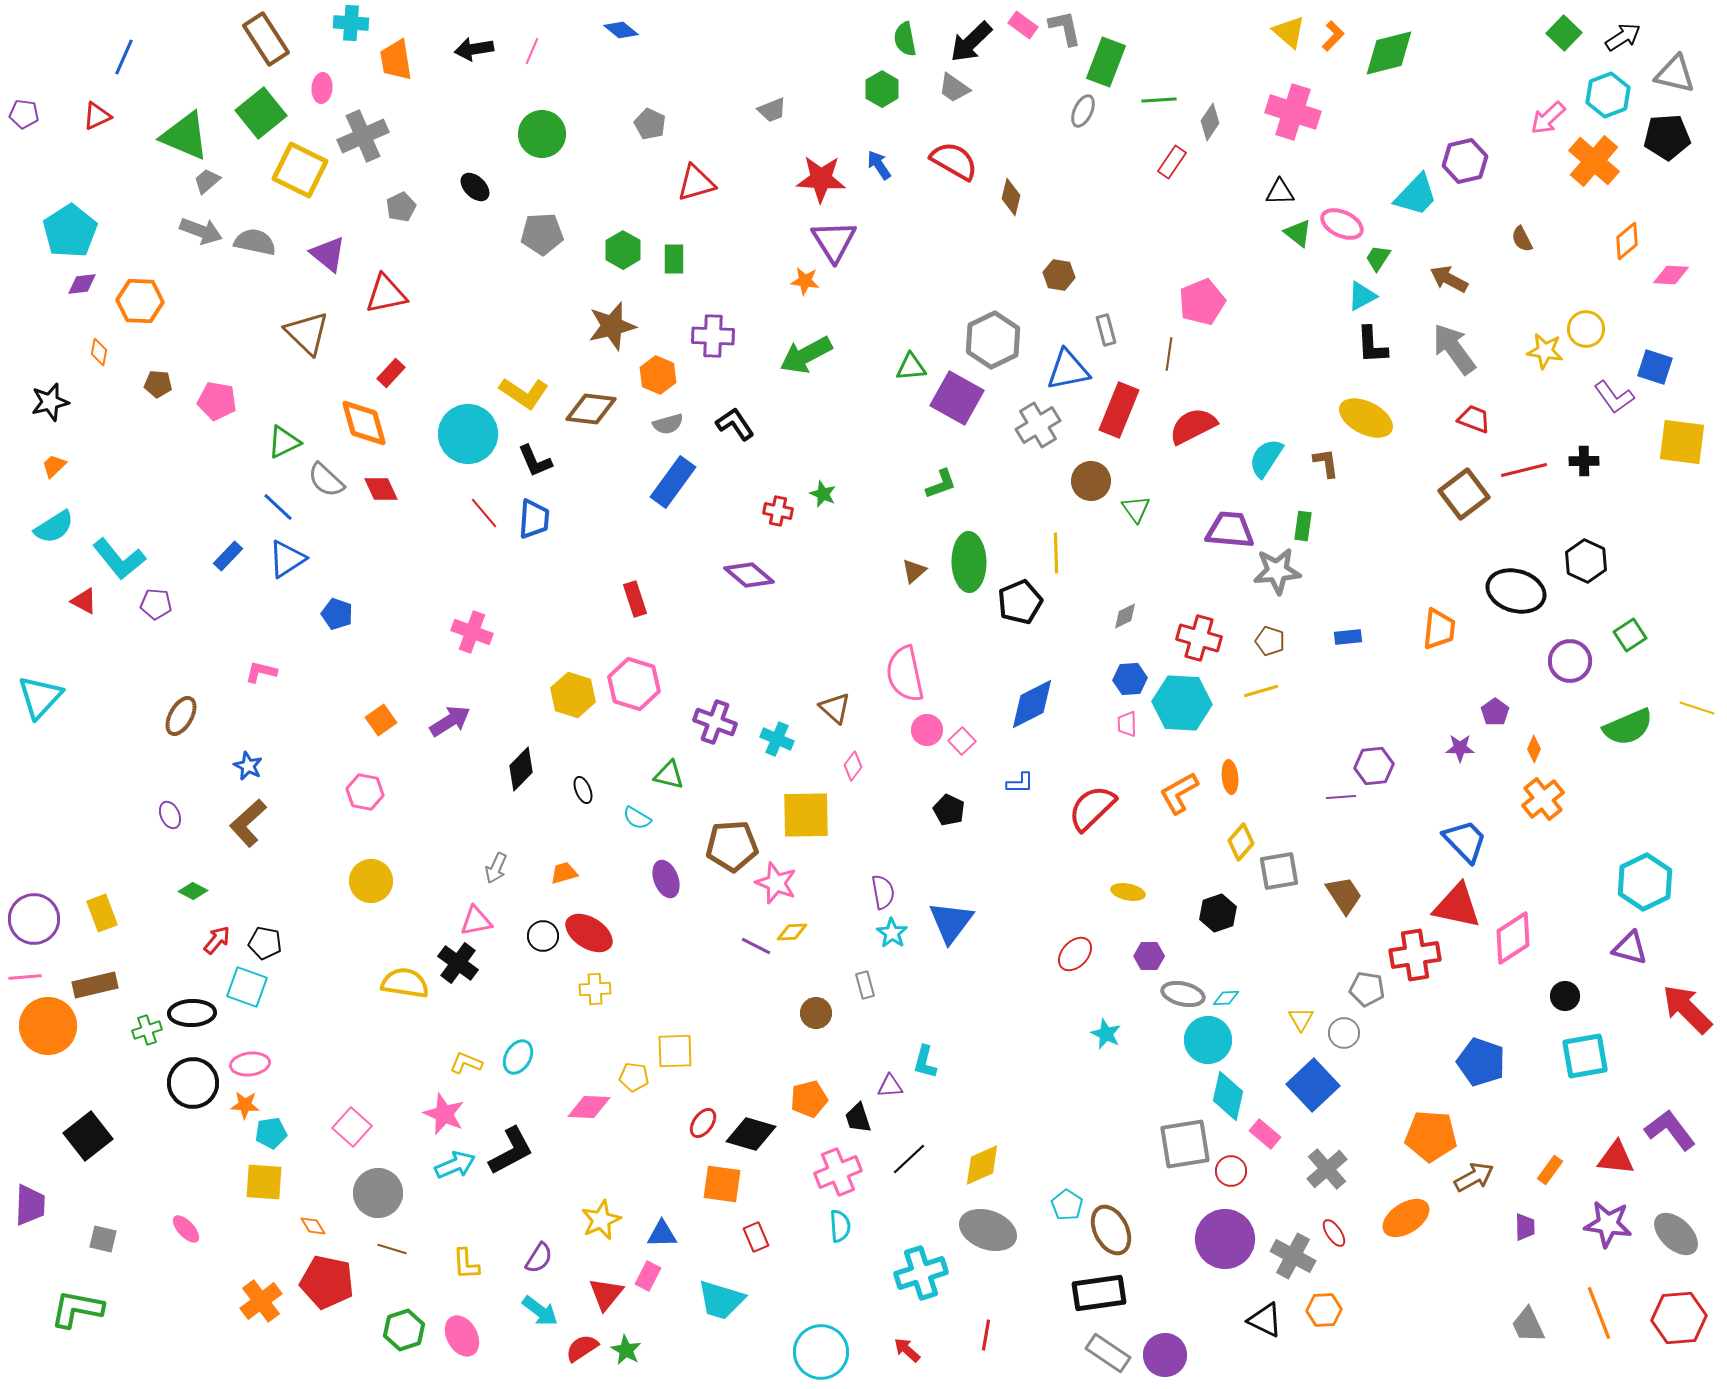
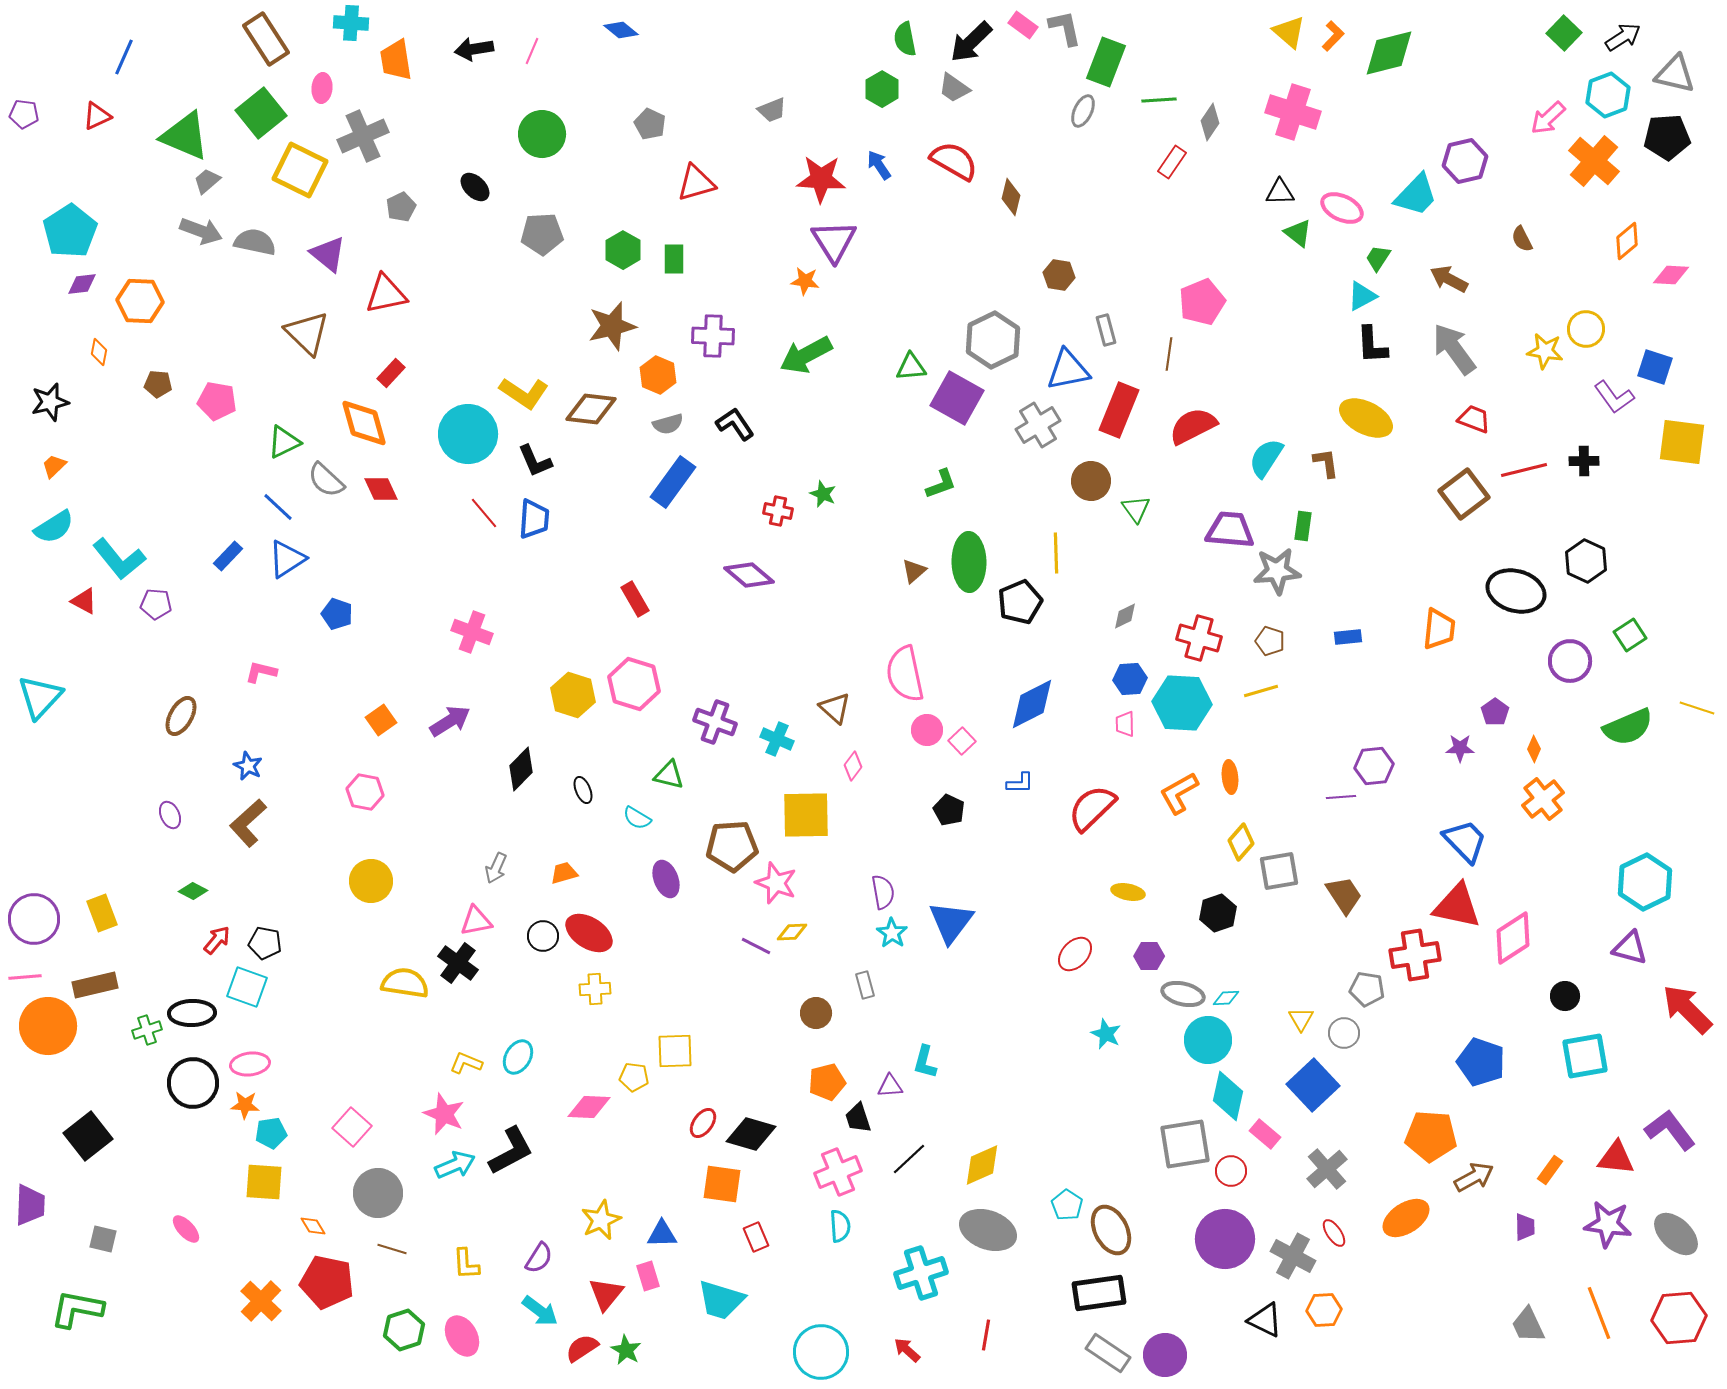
pink ellipse at (1342, 224): moved 16 px up
red rectangle at (635, 599): rotated 12 degrees counterclockwise
pink trapezoid at (1127, 724): moved 2 px left
orange pentagon at (809, 1099): moved 18 px right, 17 px up
pink rectangle at (648, 1276): rotated 44 degrees counterclockwise
orange cross at (261, 1301): rotated 9 degrees counterclockwise
